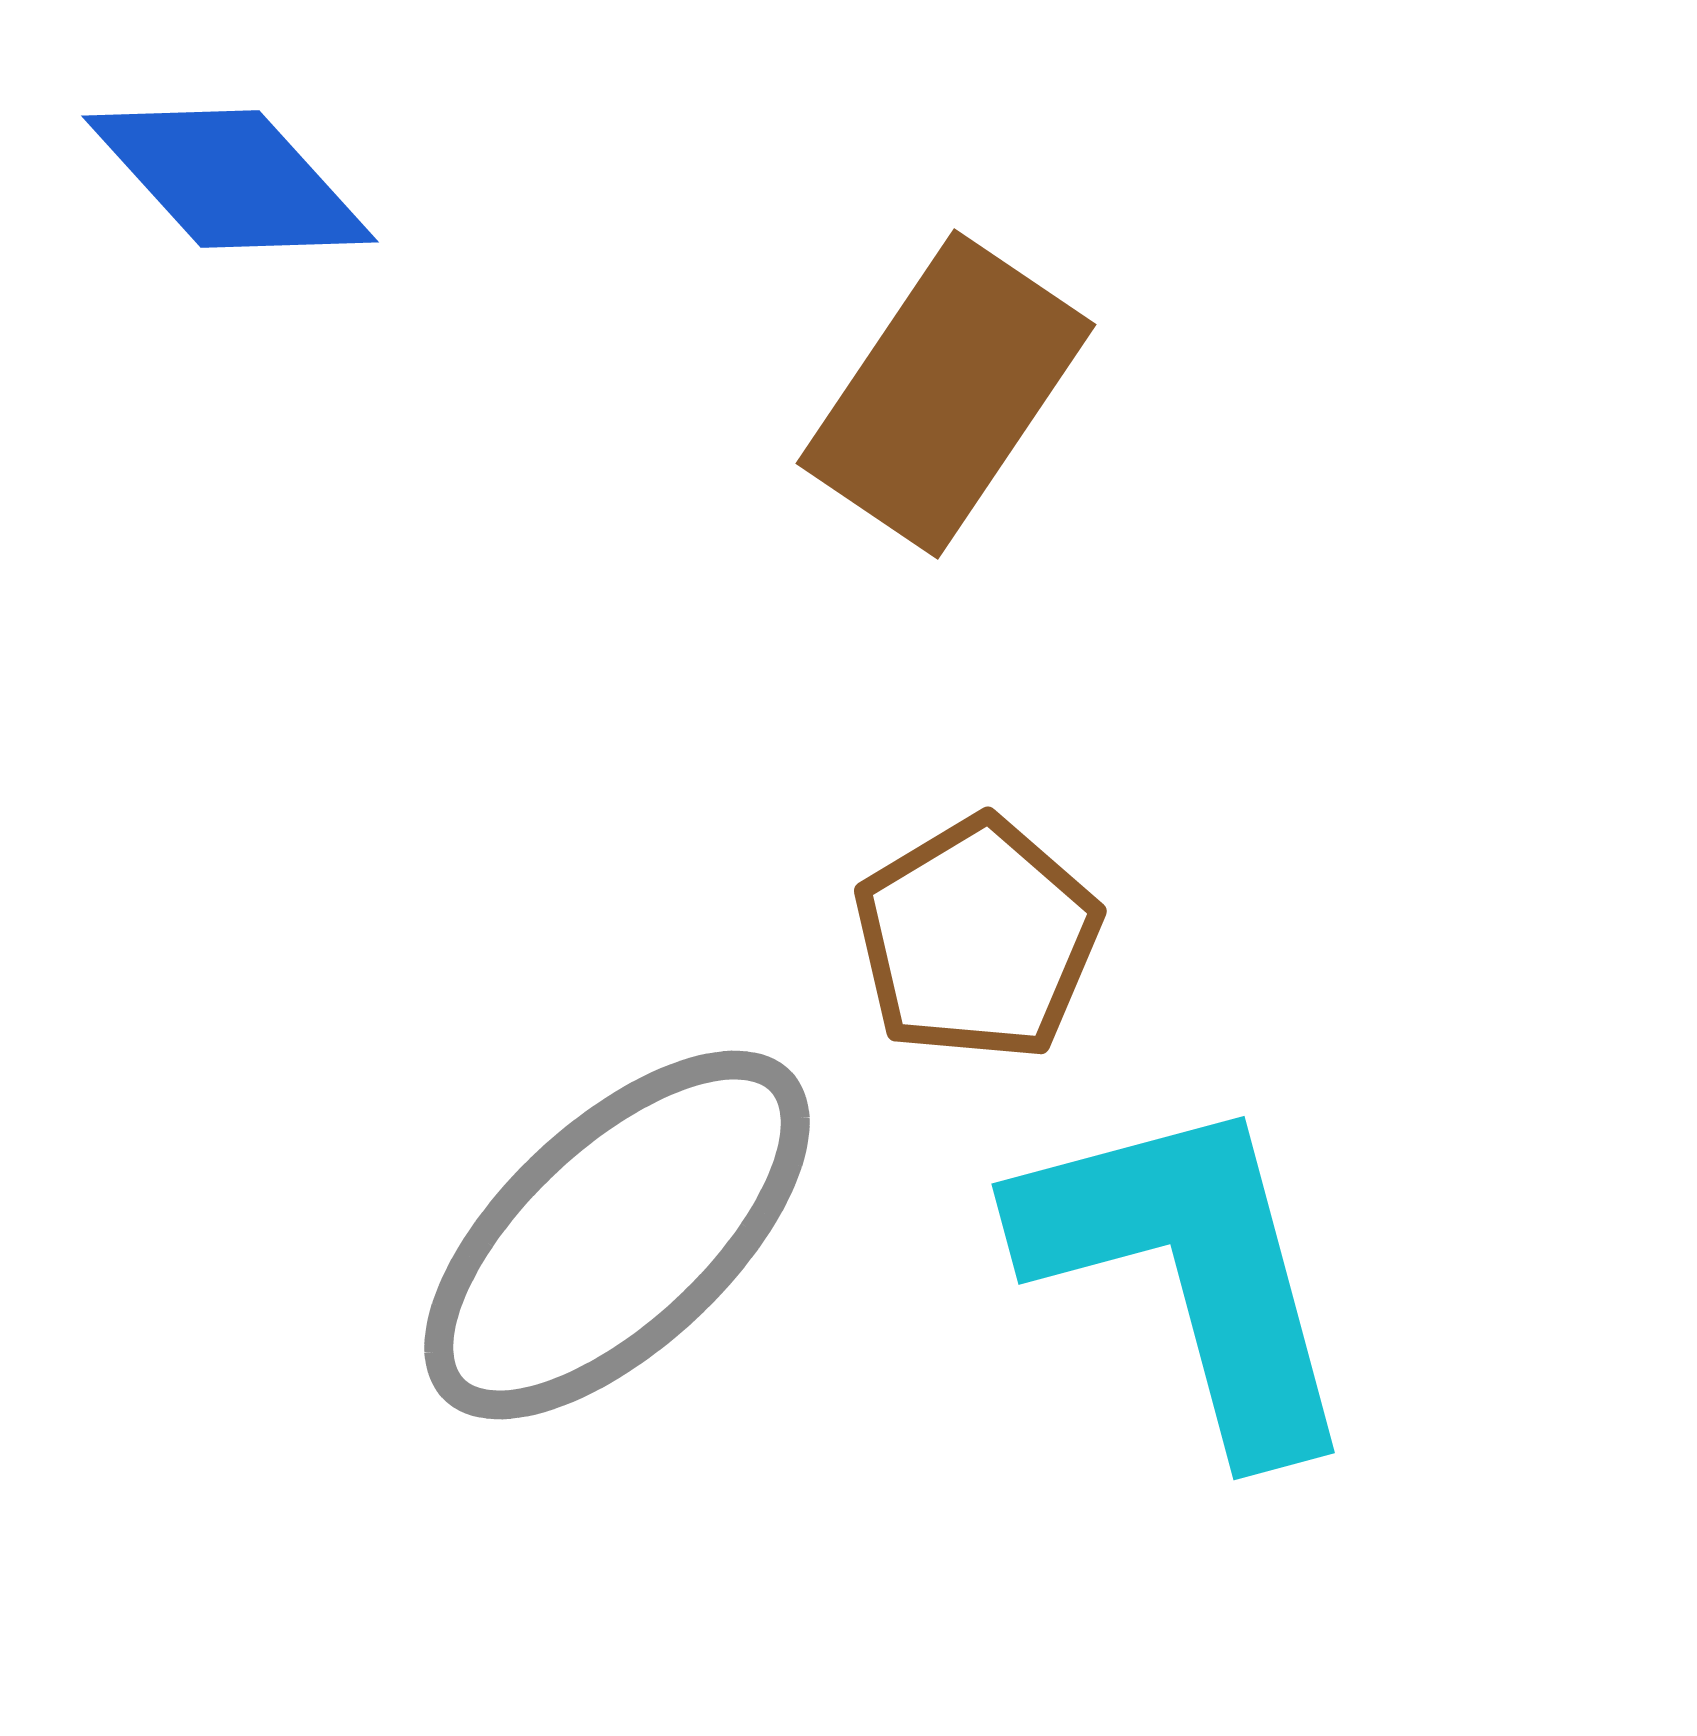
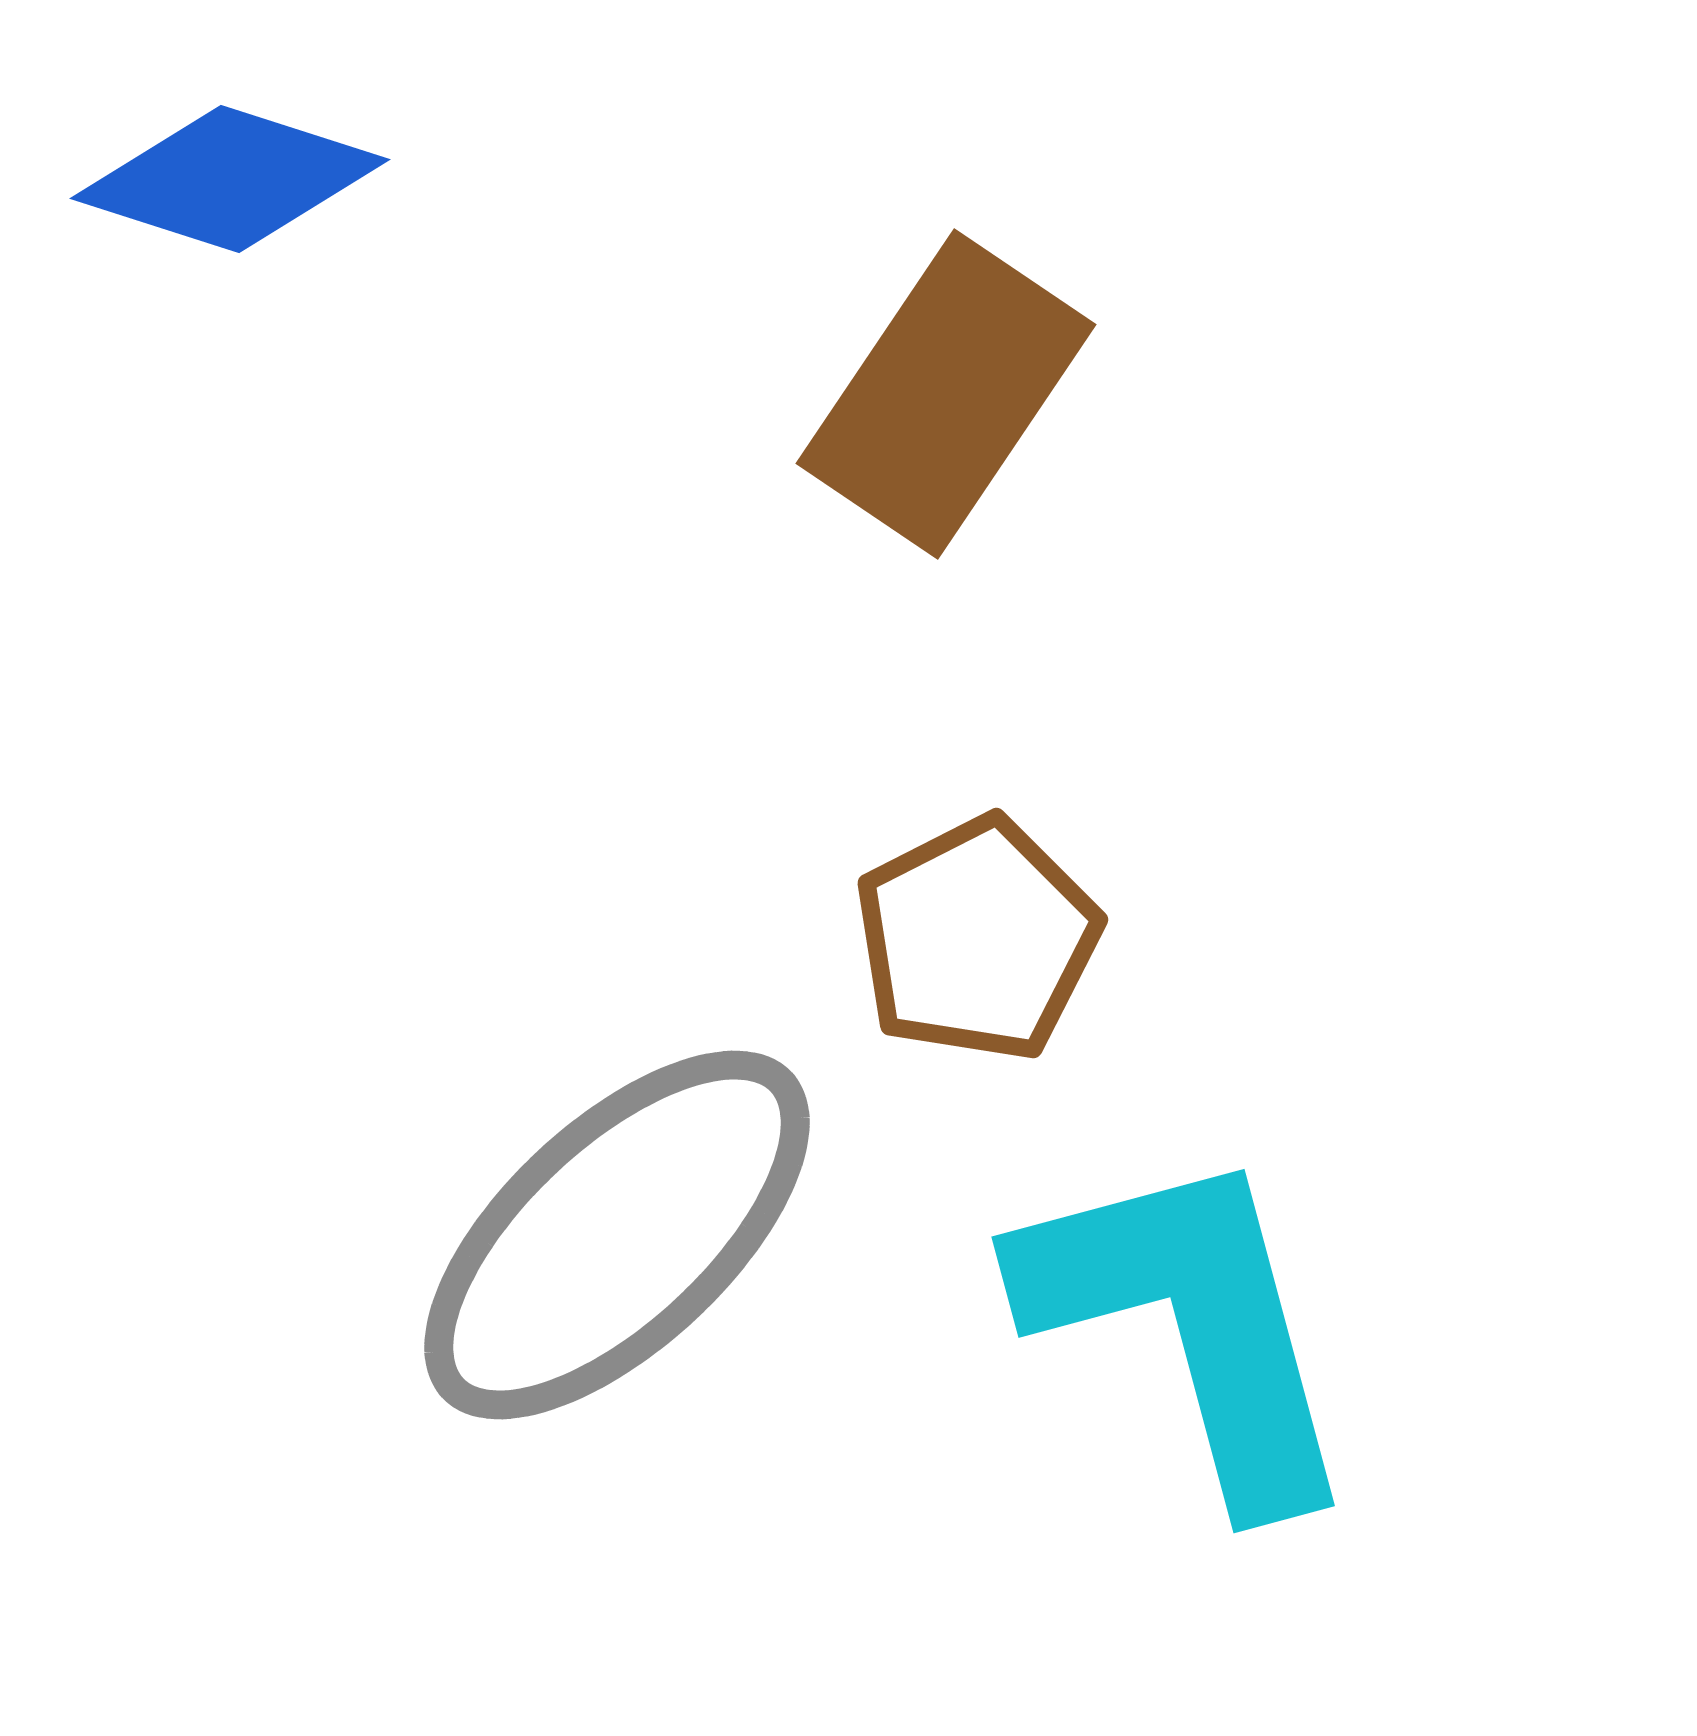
blue diamond: rotated 30 degrees counterclockwise
brown pentagon: rotated 4 degrees clockwise
cyan L-shape: moved 53 px down
